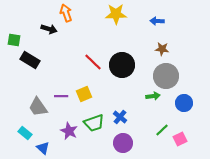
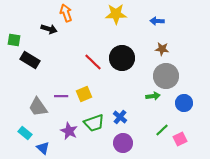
black circle: moved 7 px up
